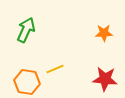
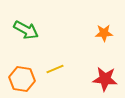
green arrow: rotated 95 degrees clockwise
orange hexagon: moved 5 px left, 3 px up
